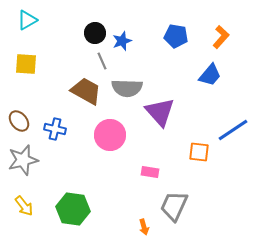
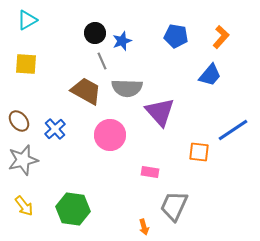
blue cross: rotated 35 degrees clockwise
